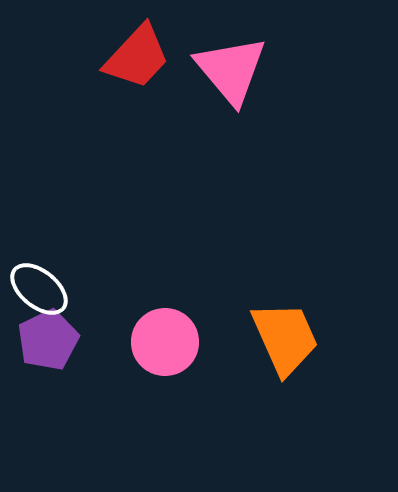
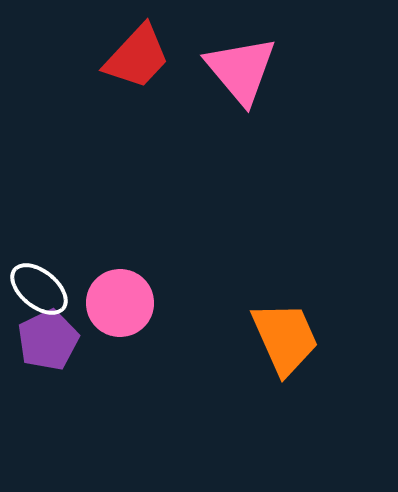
pink triangle: moved 10 px right
pink circle: moved 45 px left, 39 px up
